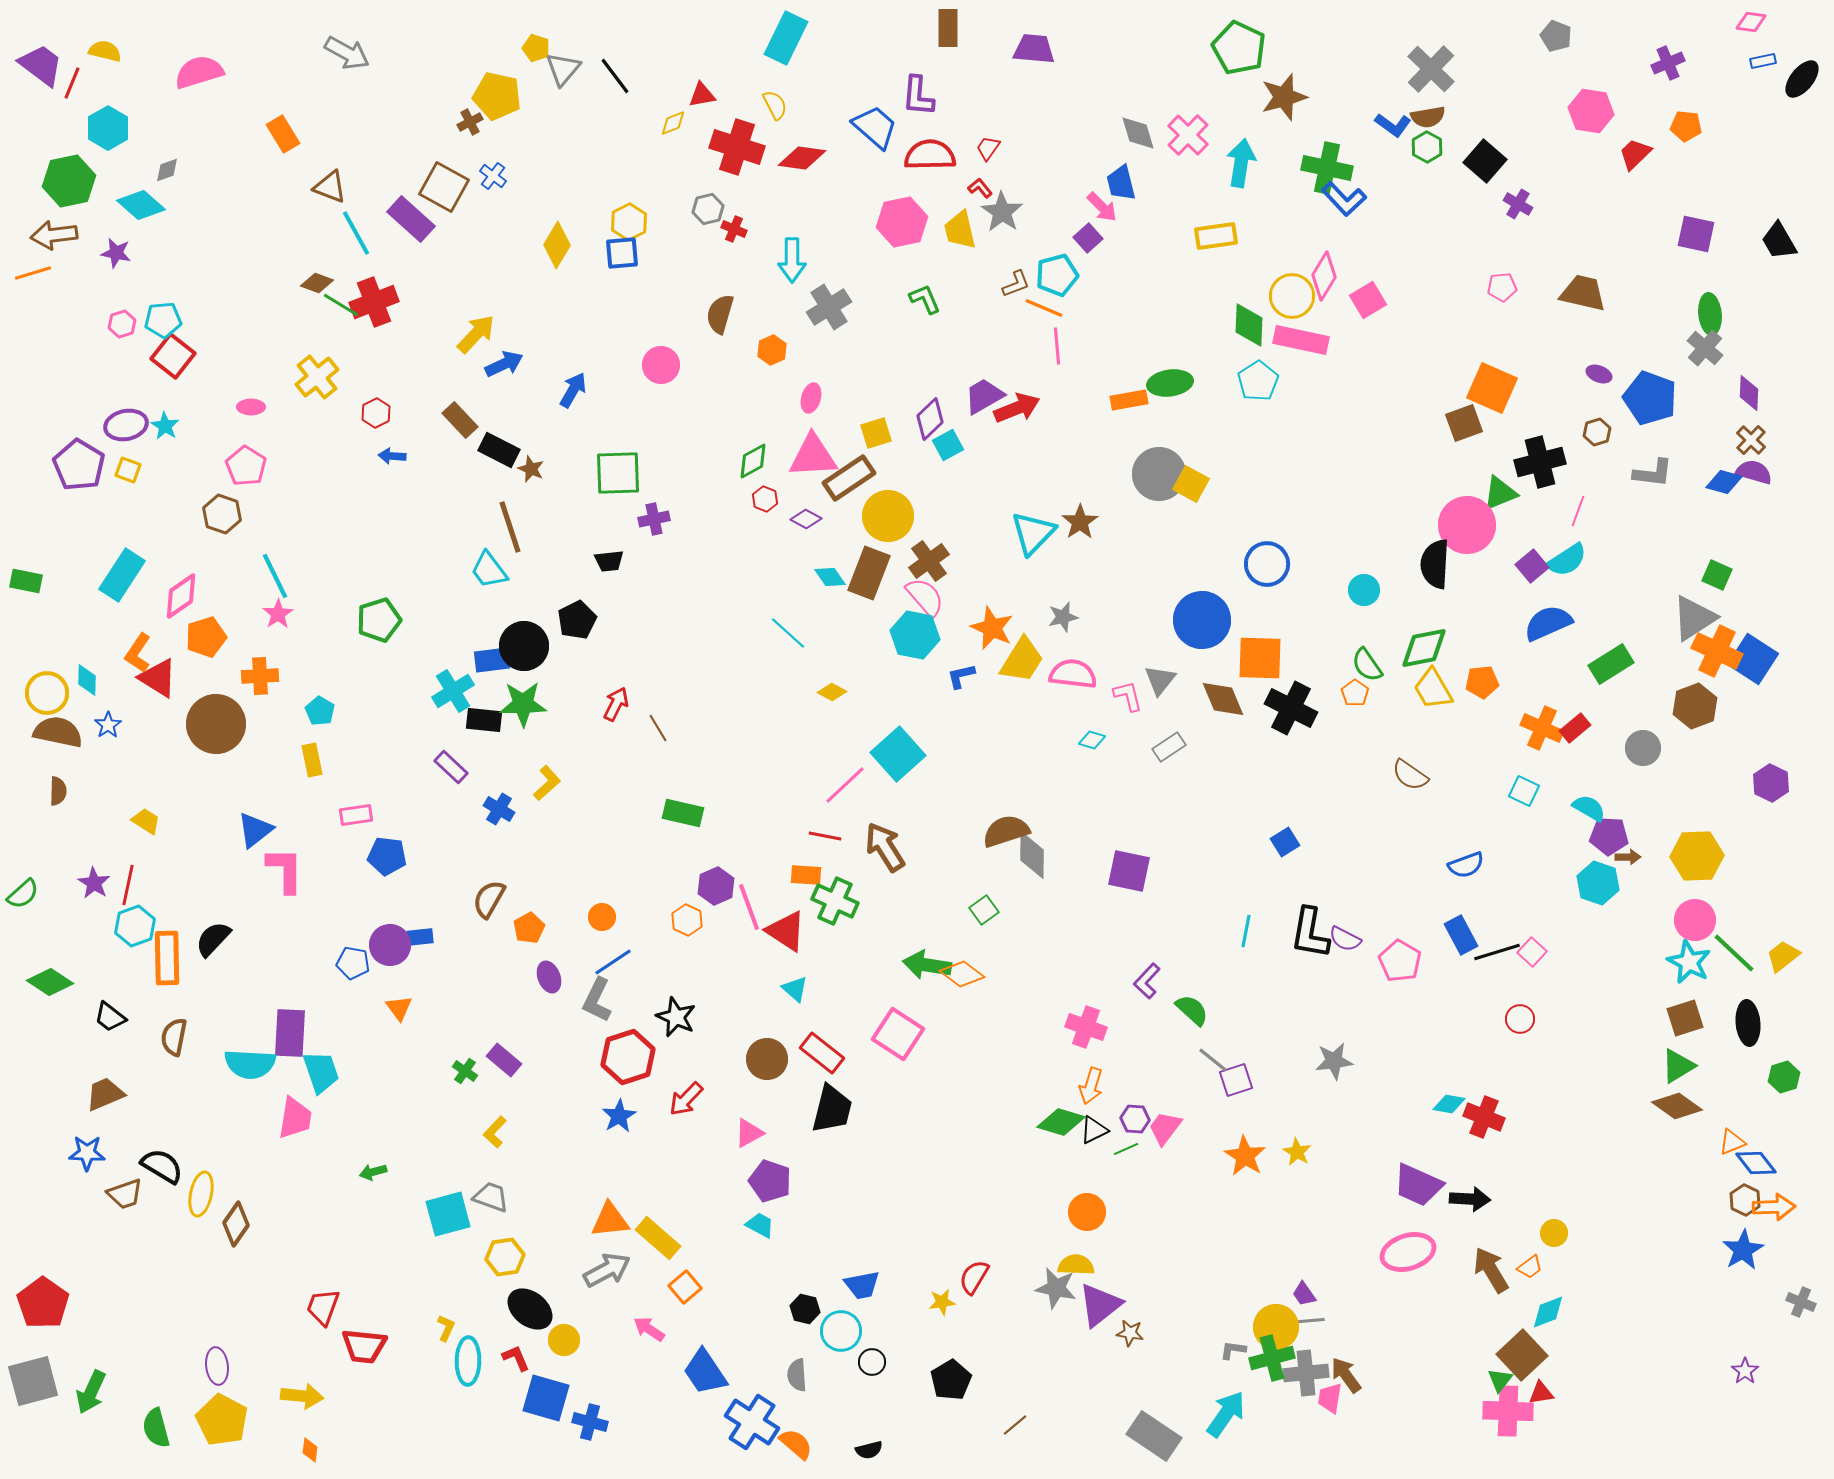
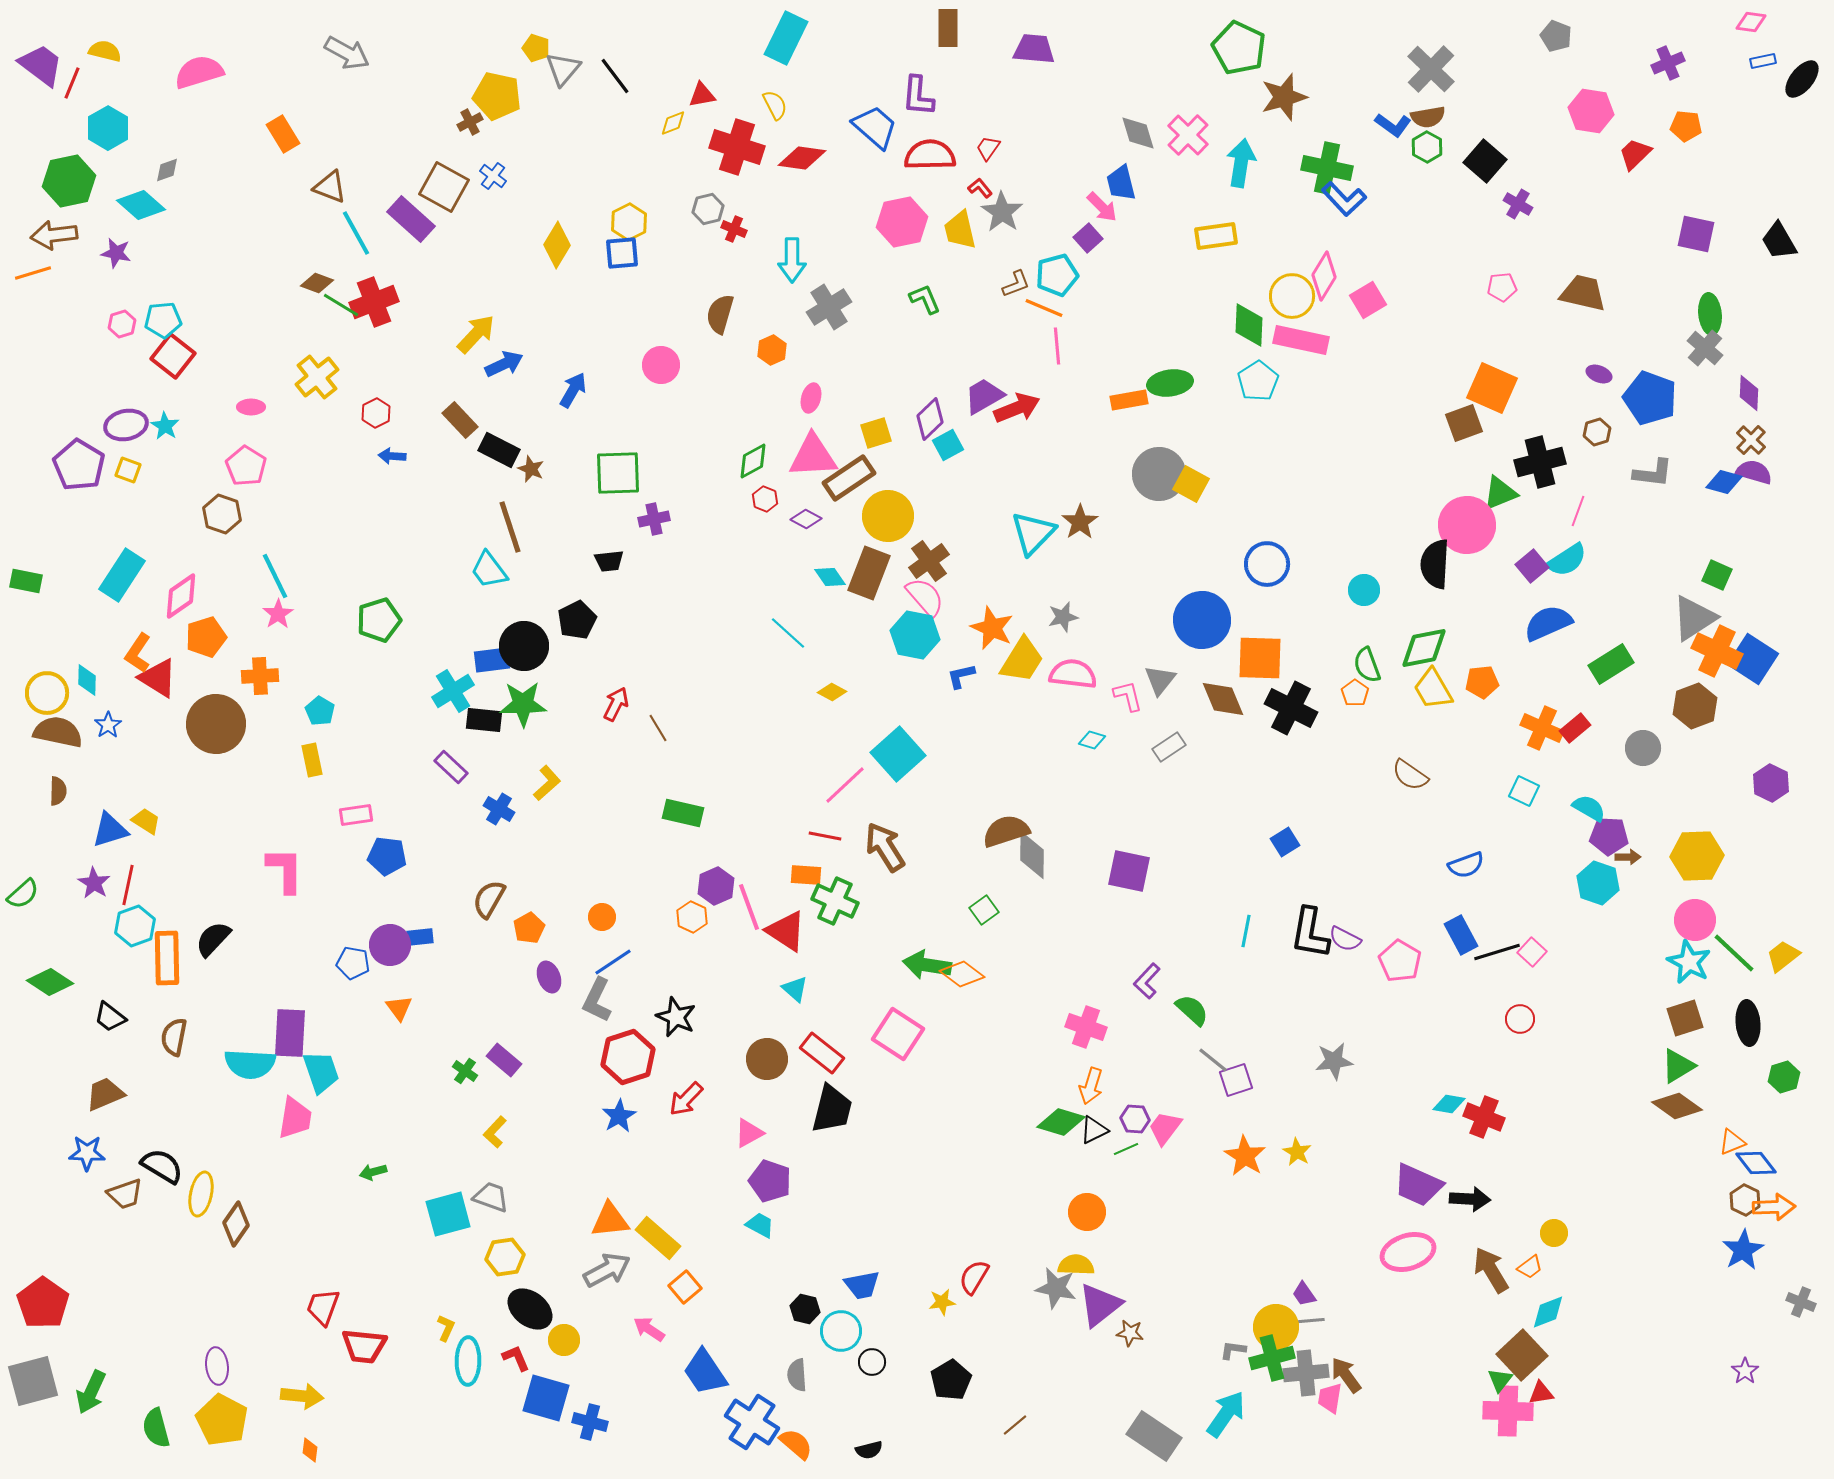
green semicircle at (1367, 665): rotated 15 degrees clockwise
blue triangle at (255, 830): moved 145 px left; rotated 21 degrees clockwise
orange hexagon at (687, 920): moved 5 px right, 3 px up
